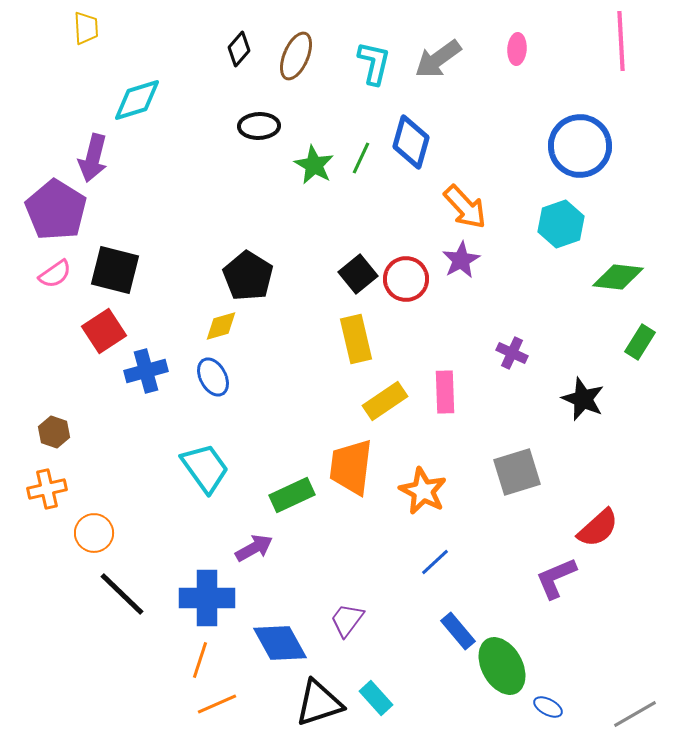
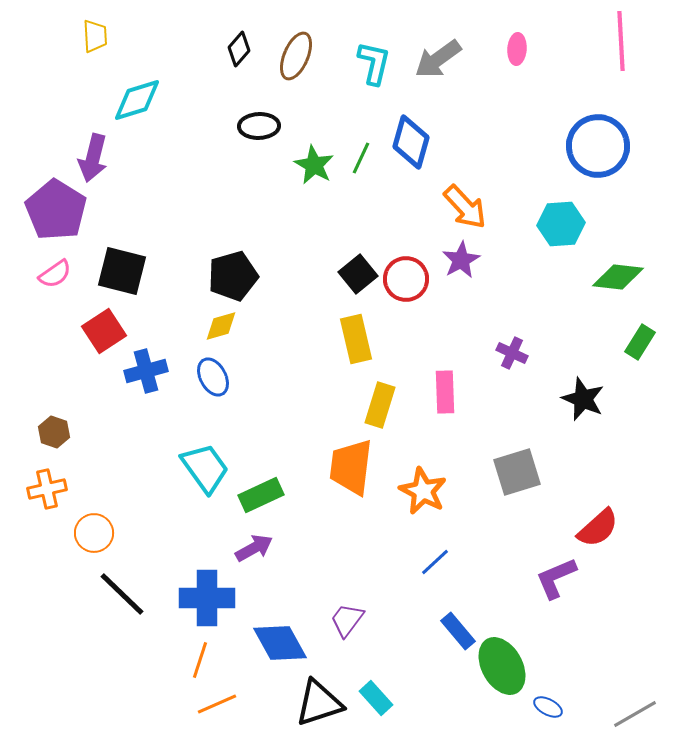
yellow trapezoid at (86, 28): moved 9 px right, 8 px down
blue circle at (580, 146): moved 18 px right
cyan hexagon at (561, 224): rotated 15 degrees clockwise
black square at (115, 270): moved 7 px right, 1 px down
black pentagon at (248, 276): moved 15 px left; rotated 24 degrees clockwise
yellow rectangle at (385, 401): moved 5 px left, 4 px down; rotated 39 degrees counterclockwise
green rectangle at (292, 495): moved 31 px left
